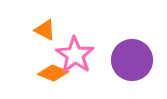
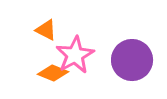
orange triangle: moved 1 px right
pink star: rotated 9 degrees clockwise
